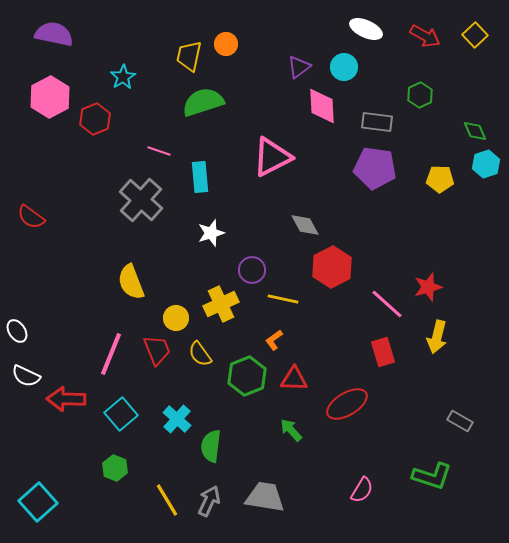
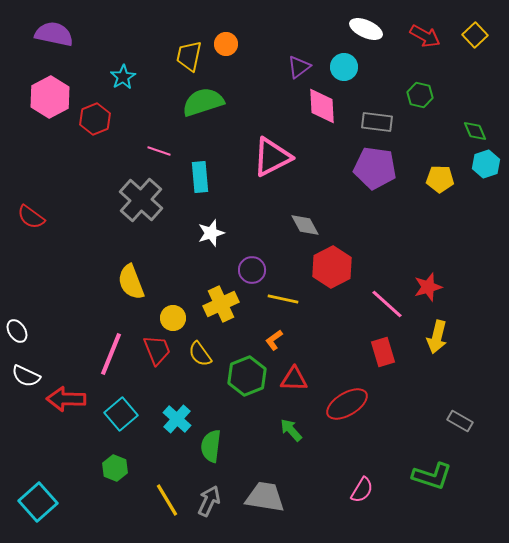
green hexagon at (420, 95): rotated 20 degrees counterclockwise
yellow circle at (176, 318): moved 3 px left
